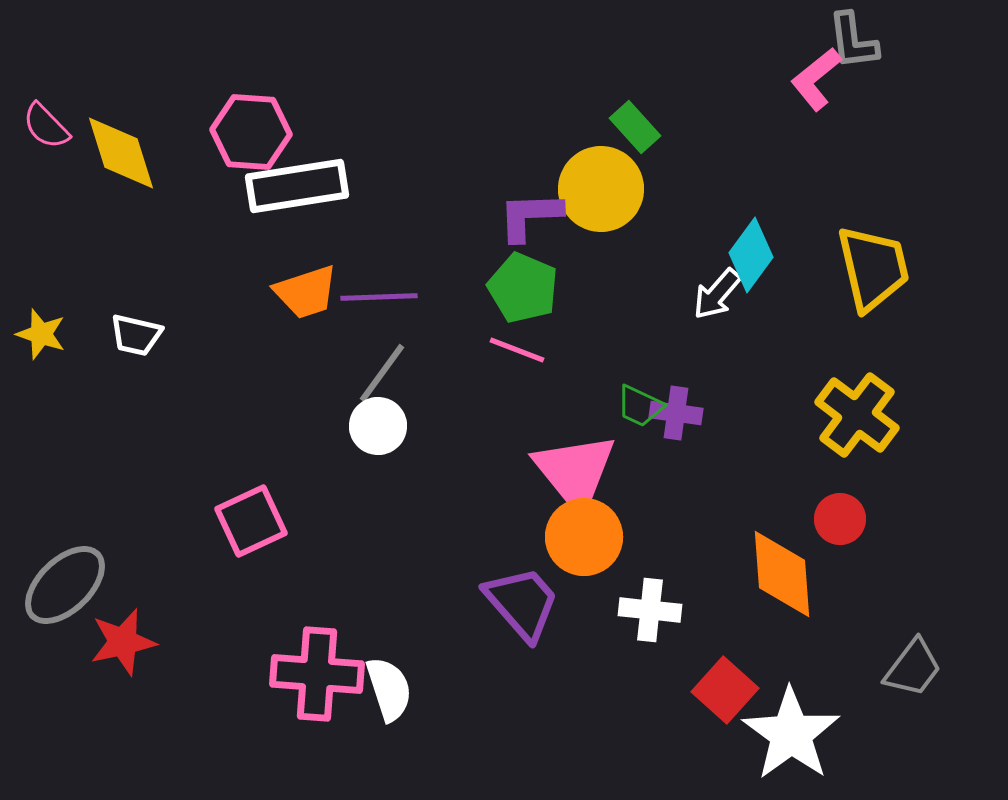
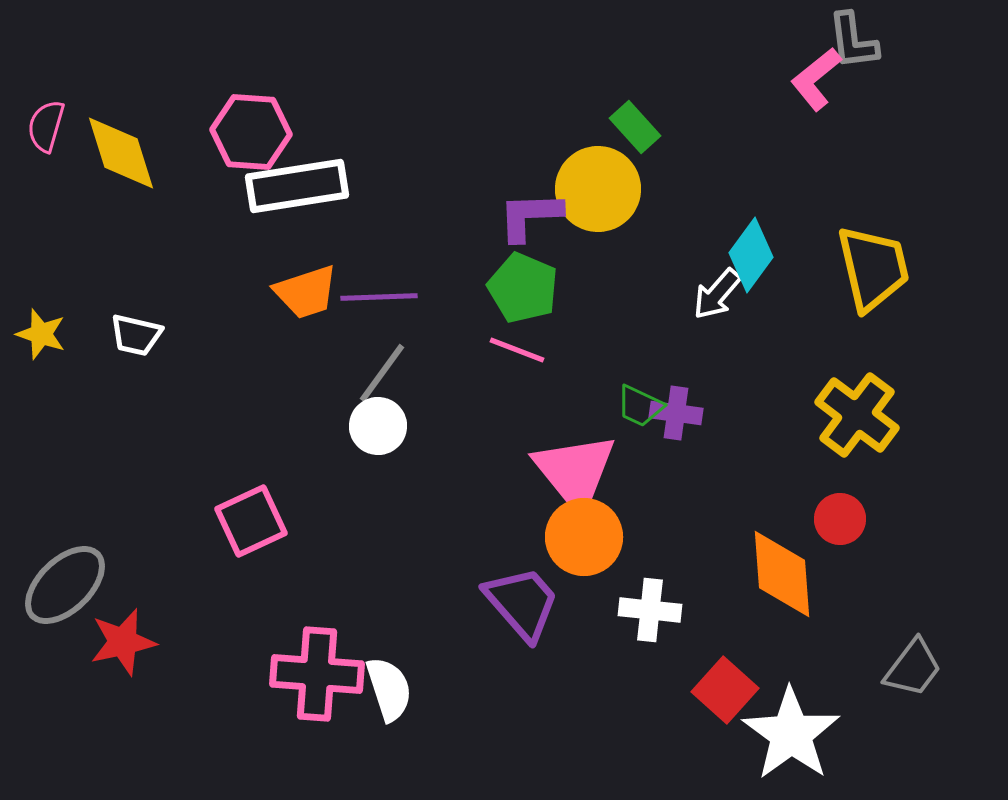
pink semicircle: rotated 60 degrees clockwise
yellow circle: moved 3 px left
